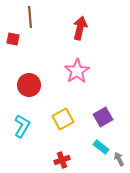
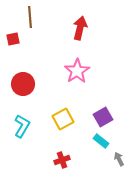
red square: rotated 24 degrees counterclockwise
red circle: moved 6 px left, 1 px up
cyan rectangle: moved 6 px up
